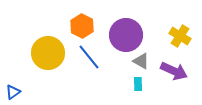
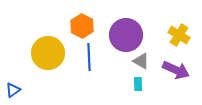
yellow cross: moved 1 px left, 1 px up
blue line: rotated 36 degrees clockwise
purple arrow: moved 2 px right, 1 px up
blue triangle: moved 2 px up
